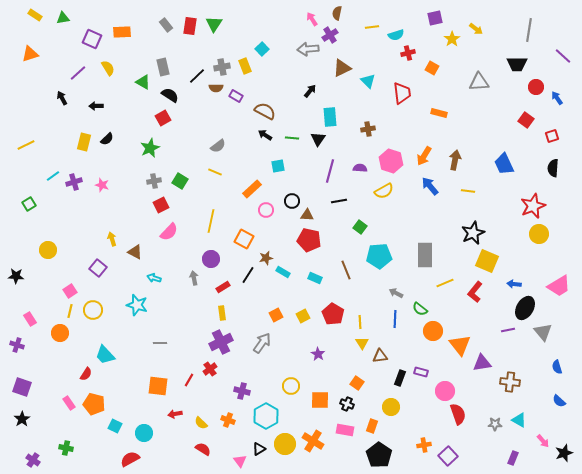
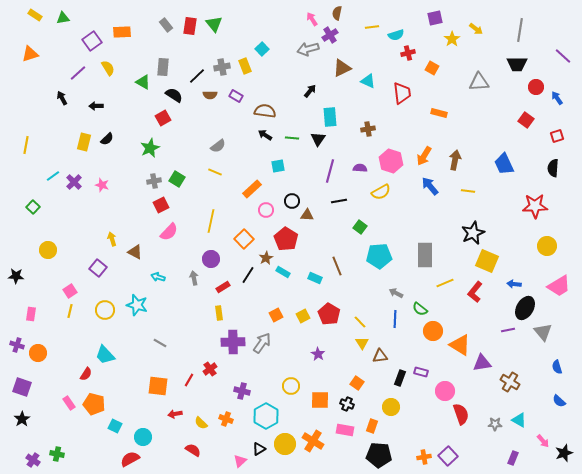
green triangle at (214, 24): rotated 12 degrees counterclockwise
gray line at (529, 30): moved 9 px left
purple square at (92, 39): moved 2 px down; rotated 30 degrees clockwise
gray arrow at (308, 49): rotated 10 degrees counterclockwise
gray rectangle at (163, 67): rotated 18 degrees clockwise
cyan triangle at (368, 81): rotated 21 degrees counterclockwise
brown semicircle at (216, 88): moved 6 px left, 7 px down
black semicircle at (170, 95): moved 4 px right
brown semicircle at (265, 111): rotated 20 degrees counterclockwise
red square at (552, 136): moved 5 px right
yellow line at (26, 145): rotated 54 degrees counterclockwise
green square at (180, 181): moved 3 px left, 2 px up
purple cross at (74, 182): rotated 28 degrees counterclockwise
yellow semicircle at (384, 191): moved 3 px left, 1 px down
green square at (29, 204): moved 4 px right, 3 px down; rotated 16 degrees counterclockwise
red star at (533, 206): moved 2 px right; rotated 20 degrees clockwise
yellow circle at (539, 234): moved 8 px right, 12 px down
orange square at (244, 239): rotated 18 degrees clockwise
red pentagon at (309, 240): moved 23 px left, 1 px up; rotated 20 degrees clockwise
brown star at (266, 258): rotated 16 degrees counterclockwise
brown line at (346, 270): moved 9 px left, 4 px up
cyan arrow at (154, 278): moved 4 px right, 1 px up
yellow circle at (93, 310): moved 12 px right
yellow rectangle at (222, 313): moved 3 px left
red pentagon at (333, 314): moved 4 px left
pink rectangle at (30, 319): moved 1 px right, 5 px up; rotated 40 degrees clockwise
yellow line at (360, 322): rotated 40 degrees counterclockwise
orange circle at (60, 333): moved 22 px left, 20 px down
purple cross at (221, 342): moved 12 px right; rotated 25 degrees clockwise
gray line at (160, 343): rotated 32 degrees clockwise
orange triangle at (460, 345): rotated 20 degrees counterclockwise
brown cross at (510, 382): rotated 24 degrees clockwise
red semicircle at (458, 414): moved 3 px right
orange cross at (228, 420): moved 2 px left, 1 px up
cyan circle at (144, 433): moved 1 px left, 4 px down
orange cross at (424, 445): moved 12 px down
green cross at (66, 448): moved 9 px left, 6 px down
red semicircle at (203, 449): moved 10 px left, 1 px down
black pentagon at (379, 455): rotated 30 degrees counterclockwise
pink triangle at (240, 461): rotated 24 degrees clockwise
